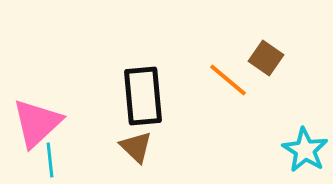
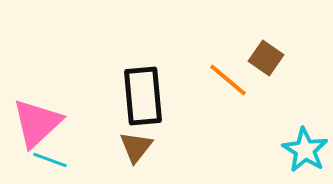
brown triangle: rotated 24 degrees clockwise
cyan line: rotated 64 degrees counterclockwise
